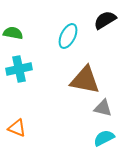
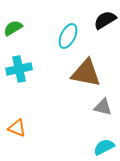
green semicircle: moved 5 px up; rotated 42 degrees counterclockwise
brown triangle: moved 1 px right, 7 px up
gray triangle: moved 1 px up
cyan semicircle: moved 9 px down
